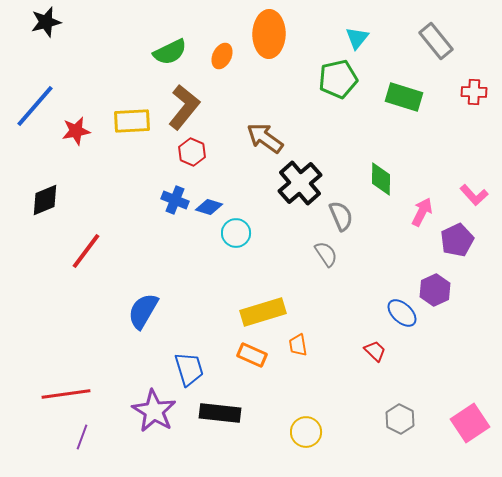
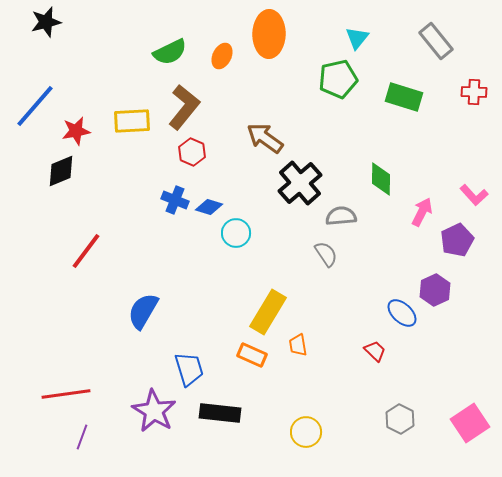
black diamond at (45, 200): moved 16 px right, 29 px up
gray semicircle at (341, 216): rotated 72 degrees counterclockwise
yellow rectangle at (263, 312): moved 5 px right; rotated 42 degrees counterclockwise
